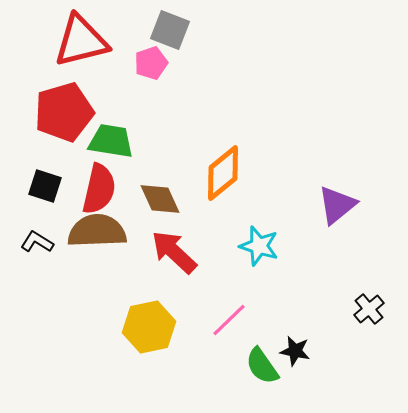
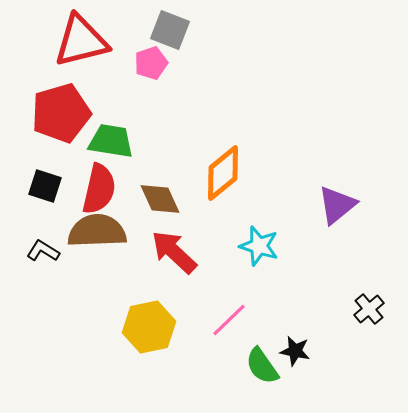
red pentagon: moved 3 px left, 1 px down
black L-shape: moved 6 px right, 9 px down
